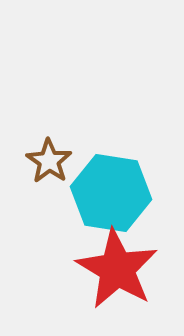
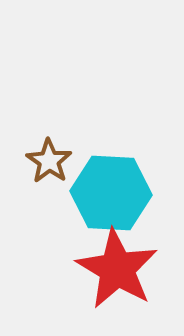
cyan hexagon: rotated 6 degrees counterclockwise
